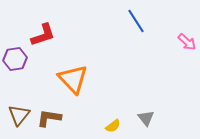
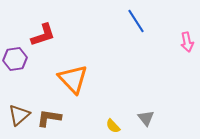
pink arrow: rotated 36 degrees clockwise
brown triangle: rotated 10 degrees clockwise
yellow semicircle: rotated 84 degrees clockwise
